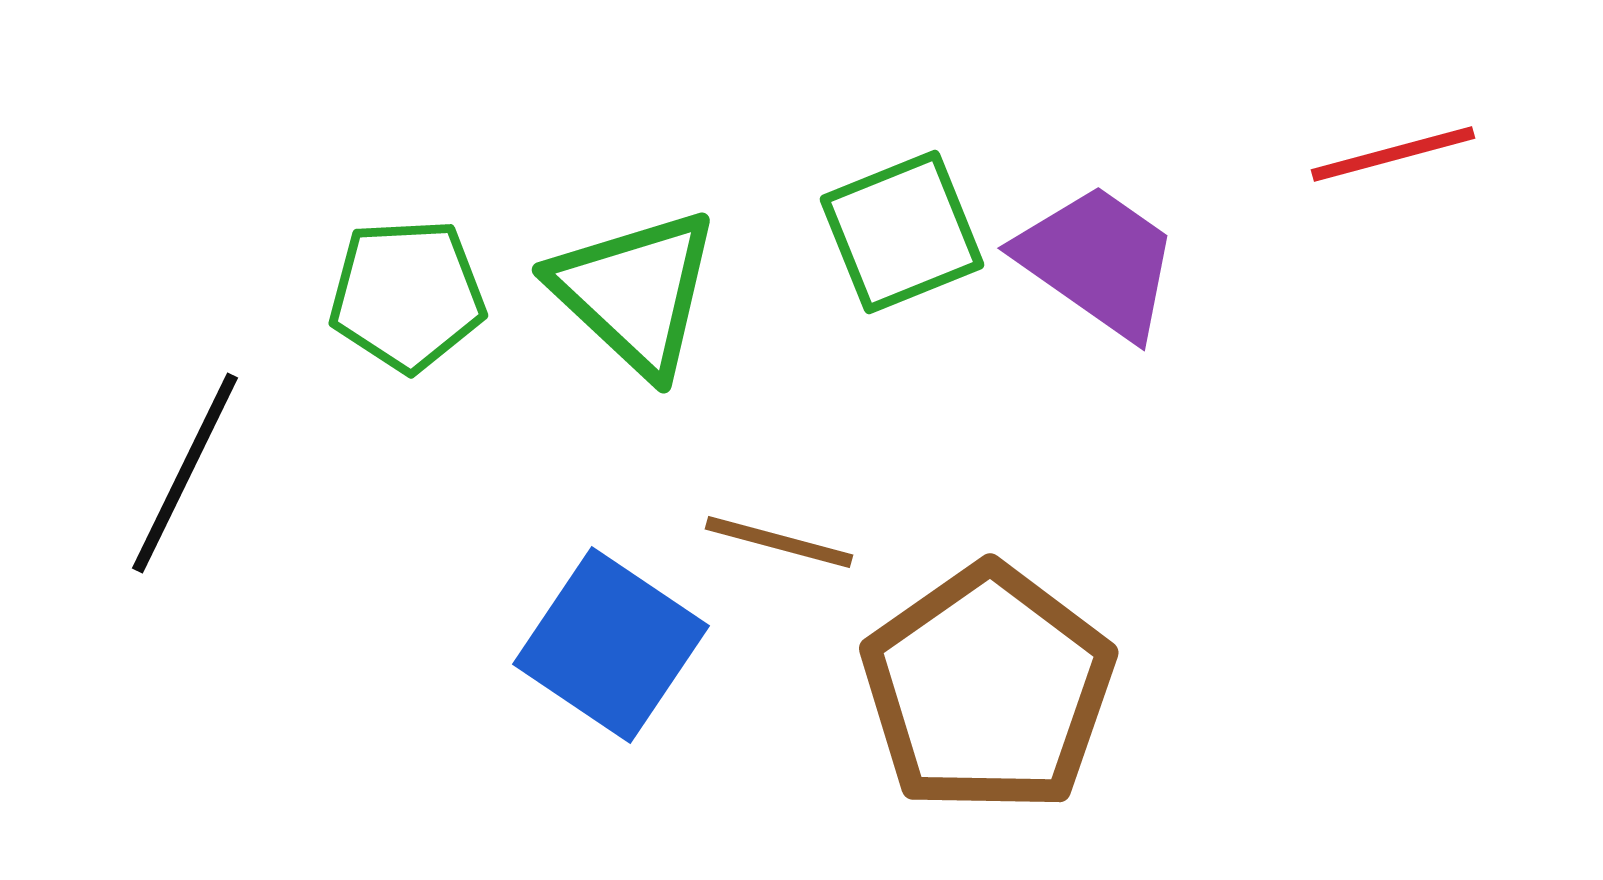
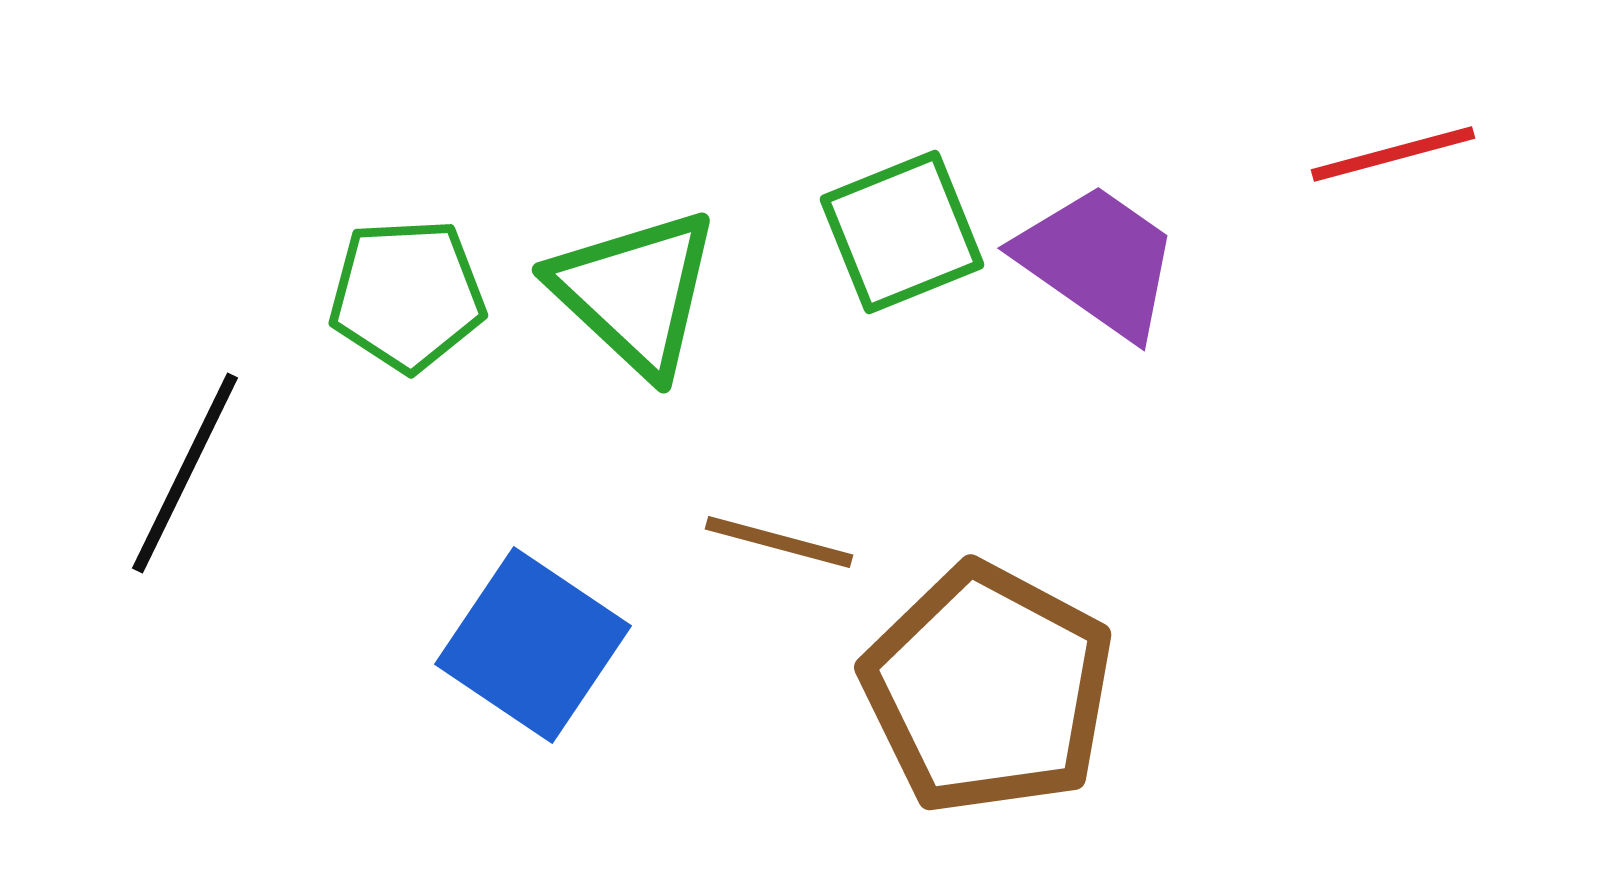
blue square: moved 78 px left
brown pentagon: rotated 9 degrees counterclockwise
